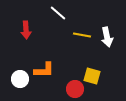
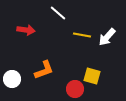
red arrow: rotated 78 degrees counterclockwise
white arrow: rotated 54 degrees clockwise
orange L-shape: rotated 20 degrees counterclockwise
white circle: moved 8 px left
